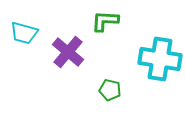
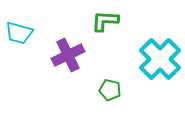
cyan trapezoid: moved 5 px left
purple cross: moved 3 px down; rotated 24 degrees clockwise
cyan cross: rotated 36 degrees clockwise
